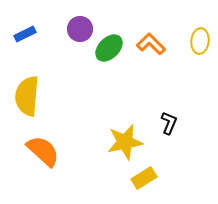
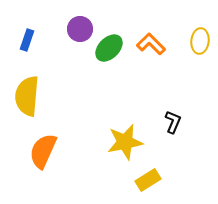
blue rectangle: moved 2 px right, 6 px down; rotated 45 degrees counterclockwise
black L-shape: moved 4 px right, 1 px up
orange semicircle: rotated 108 degrees counterclockwise
yellow rectangle: moved 4 px right, 2 px down
